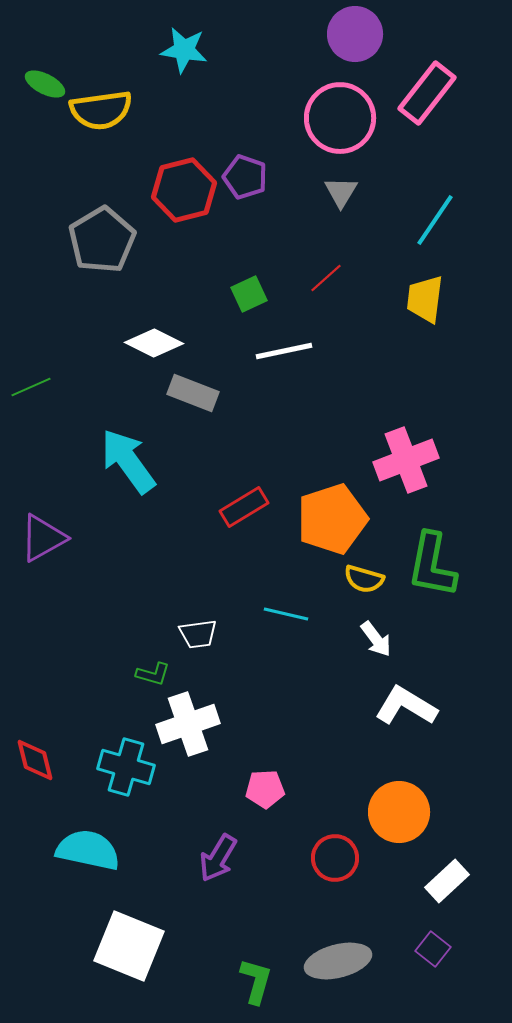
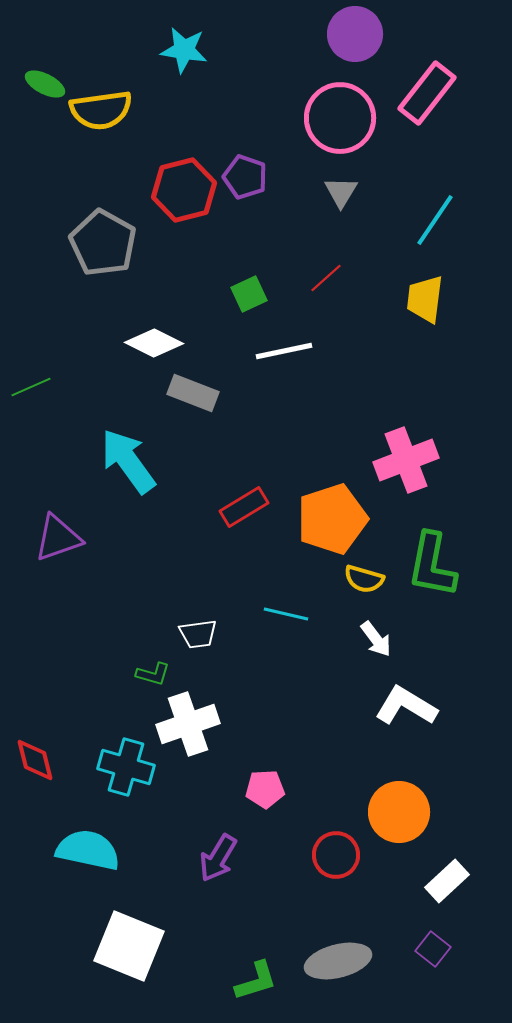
gray pentagon at (102, 240): moved 1 px right, 3 px down; rotated 12 degrees counterclockwise
purple triangle at (43, 538): moved 15 px right; rotated 10 degrees clockwise
red circle at (335, 858): moved 1 px right, 3 px up
green L-shape at (256, 981): rotated 57 degrees clockwise
